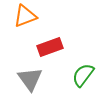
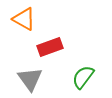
orange triangle: moved 1 px left, 3 px down; rotated 50 degrees clockwise
green semicircle: moved 2 px down
